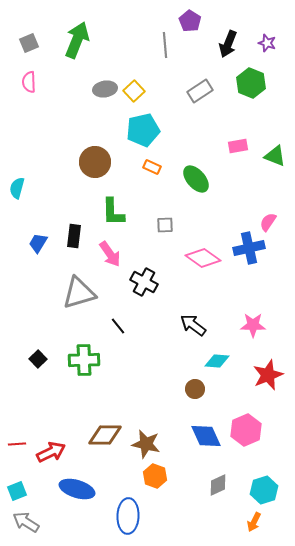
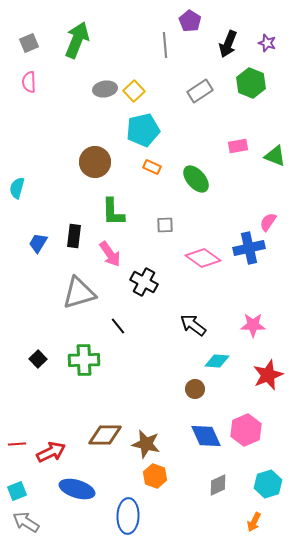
cyan hexagon at (264, 490): moved 4 px right, 6 px up
